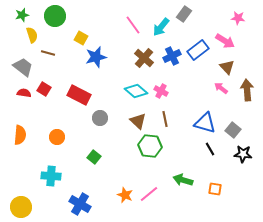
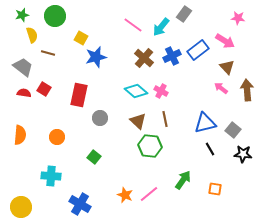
pink line at (133, 25): rotated 18 degrees counterclockwise
red rectangle at (79, 95): rotated 75 degrees clockwise
blue triangle at (205, 123): rotated 30 degrees counterclockwise
green arrow at (183, 180): rotated 108 degrees clockwise
